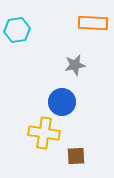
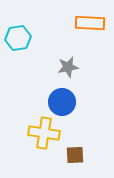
orange rectangle: moved 3 px left
cyan hexagon: moved 1 px right, 8 px down
gray star: moved 7 px left, 2 px down
brown square: moved 1 px left, 1 px up
